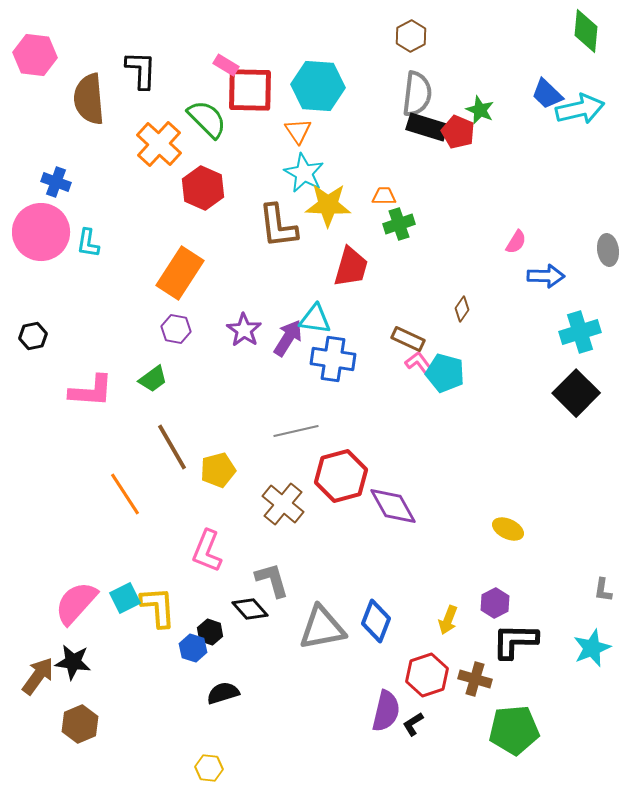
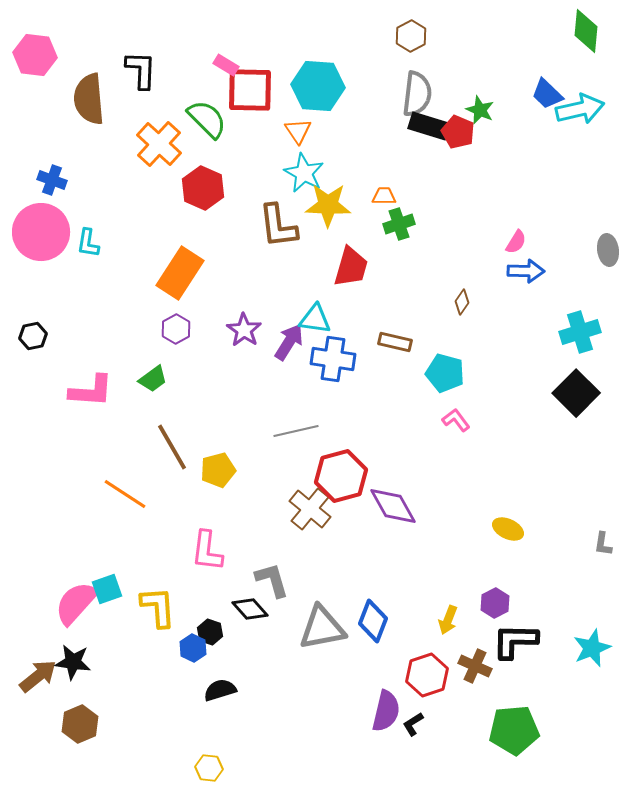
black rectangle at (427, 127): moved 2 px right, 1 px up
blue cross at (56, 182): moved 4 px left, 2 px up
blue arrow at (546, 276): moved 20 px left, 5 px up
brown diamond at (462, 309): moved 7 px up
purple hexagon at (176, 329): rotated 20 degrees clockwise
purple arrow at (288, 338): moved 1 px right, 4 px down
brown rectangle at (408, 339): moved 13 px left, 3 px down; rotated 12 degrees counterclockwise
pink L-shape at (419, 363): moved 37 px right, 57 px down
orange line at (125, 494): rotated 24 degrees counterclockwise
brown cross at (283, 504): moved 27 px right, 5 px down
pink L-shape at (207, 551): rotated 15 degrees counterclockwise
gray L-shape at (603, 590): moved 46 px up
cyan square at (125, 598): moved 18 px left, 9 px up; rotated 8 degrees clockwise
blue diamond at (376, 621): moved 3 px left
blue hexagon at (193, 648): rotated 8 degrees clockwise
brown arrow at (38, 676): rotated 15 degrees clockwise
brown cross at (475, 679): moved 13 px up; rotated 8 degrees clockwise
black semicircle at (223, 693): moved 3 px left, 3 px up
